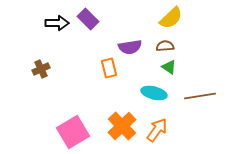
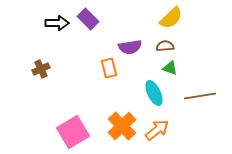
green triangle: moved 1 px right, 1 px down; rotated 14 degrees counterclockwise
cyan ellipse: rotated 50 degrees clockwise
orange arrow: rotated 15 degrees clockwise
